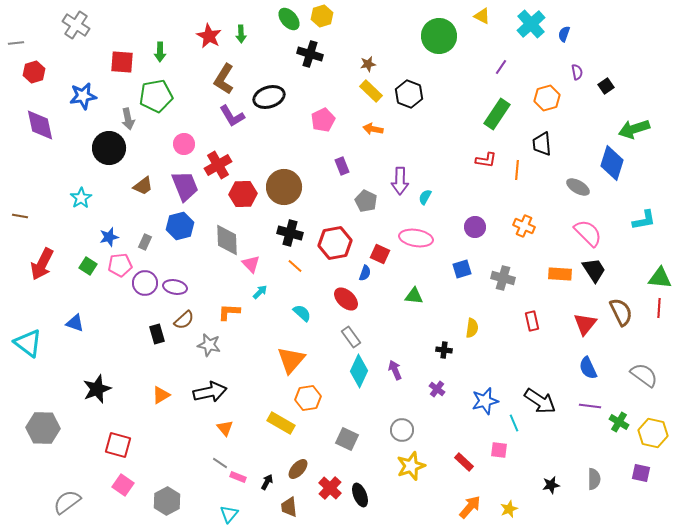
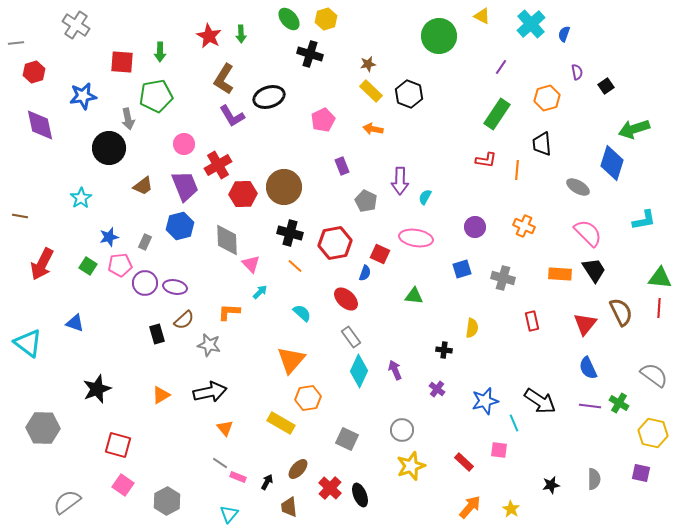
yellow hexagon at (322, 16): moved 4 px right, 3 px down
gray semicircle at (644, 375): moved 10 px right
green cross at (619, 422): moved 19 px up
yellow star at (509, 509): moved 2 px right; rotated 18 degrees counterclockwise
